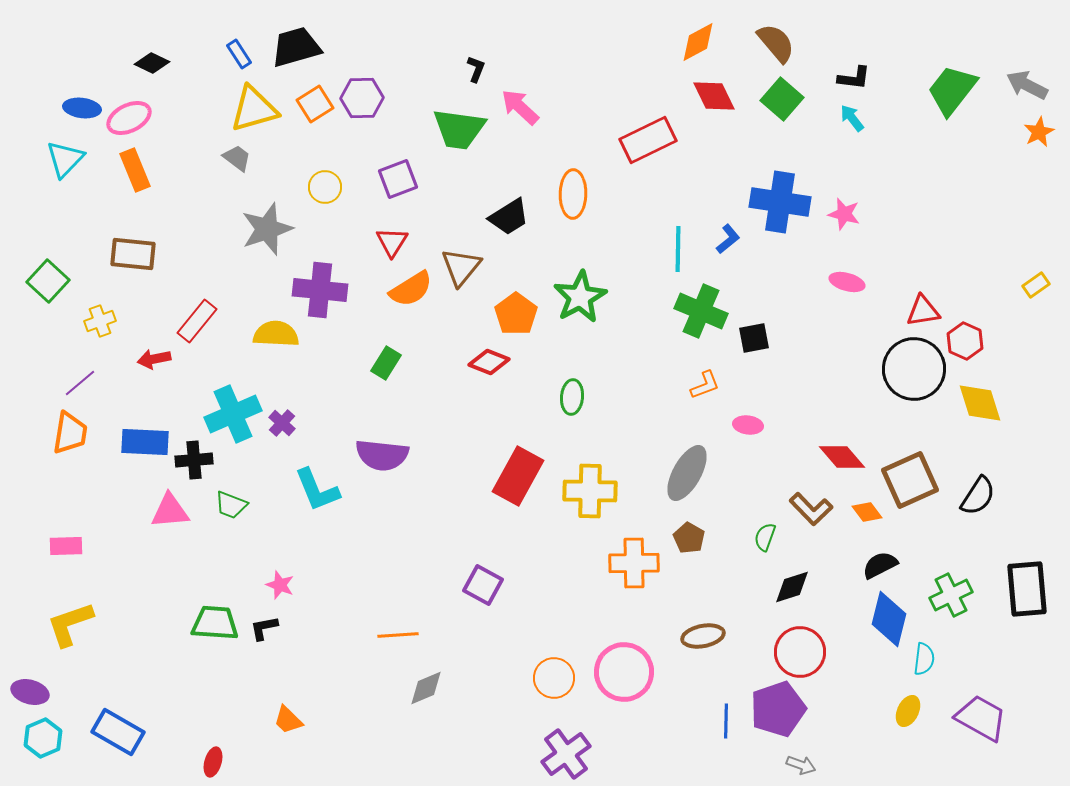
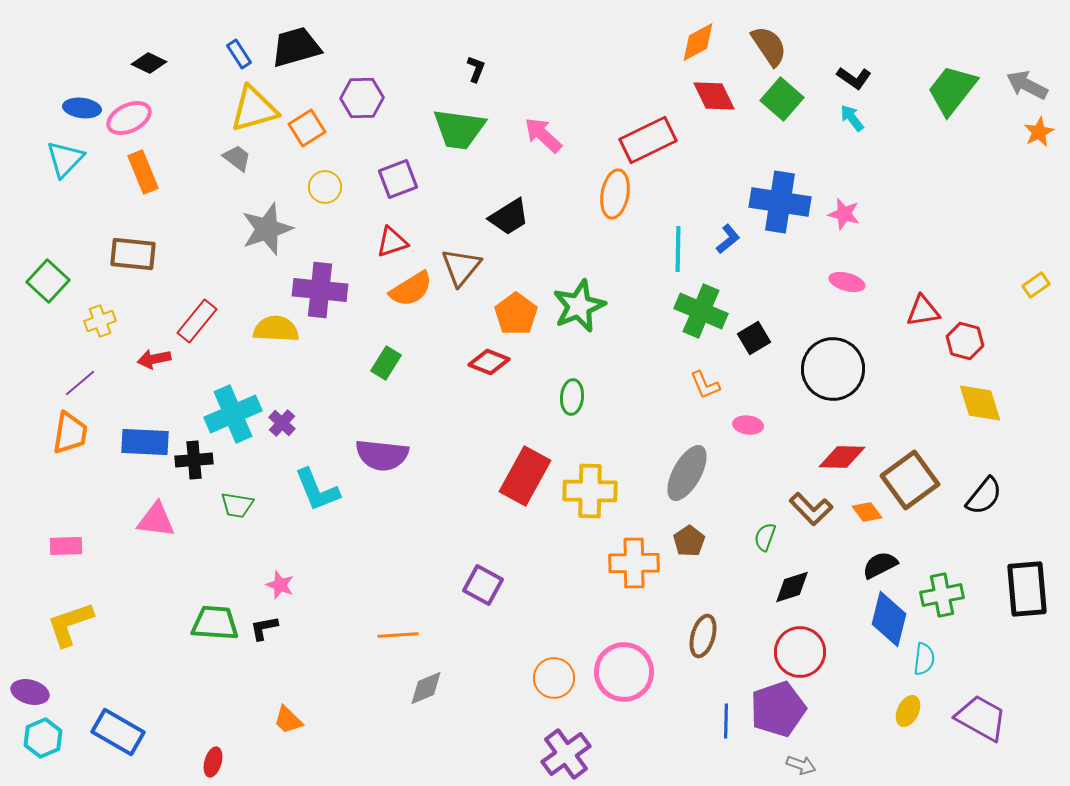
brown semicircle at (776, 43): moved 7 px left, 3 px down; rotated 6 degrees clockwise
black diamond at (152, 63): moved 3 px left
black L-shape at (854, 78): rotated 28 degrees clockwise
orange square at (315, 104): moved 8 px left, 24 px down
pink arrow at (520, 107): moved 23 px right, 28 px down
orange rectangle at (135, 170): moved 8 px right, 2 px down
orange ellipse at (573, 194): moved 42 px right; rotated 9 degrees clockwise
red triangle at (392, 242): rotated 40 degrees clockwise
green star at (580, 297): moved 1 px left, 9 px down; rotated 6 degrees clockwise
yellow semicircle at (276, 334): moved 5 px up
black square at (754, 338): rotated 20 degrees counterclockwise
red hexagon at (965, 341): rotated 9 degrees counterclockwise
black circle at (914, 369): moved 81 px left
orange L-shape at (705, 385): rotated 88 degrees clockwise
red diamond at (842, 457): rotated 48 degrees counterclockwise
red rectangle at (518, 476): moved 7 px right
brown square at (910, 480): rotated 12 degrees counterclockwise
black semicircle at (978, 496): moved 6 px right; rotated 6 degrees clockwise
green trapezoid at (231, 505): moved 6 px right; rotated 12 degrees counterclockwise
pink triangle at (170, 511): moved 14 px left, 9 px down; rotated 12 degrees clockwise
brown pentagon at (689, 538): moved 3 px down; rotated 8 degrees clockwise
green cross at (951, 595): moved 9 px left; rotated 15 degrees clockwise
brown ellipse at (703, 636): rotated 63 degrees counterclockwise
